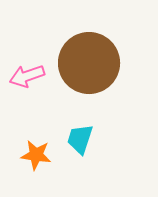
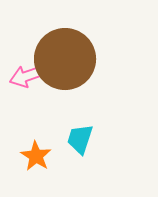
brown circle: moved 24 px left, 4 px up
orange star: moved 1 px down; rotated 24 degrees clockwise
